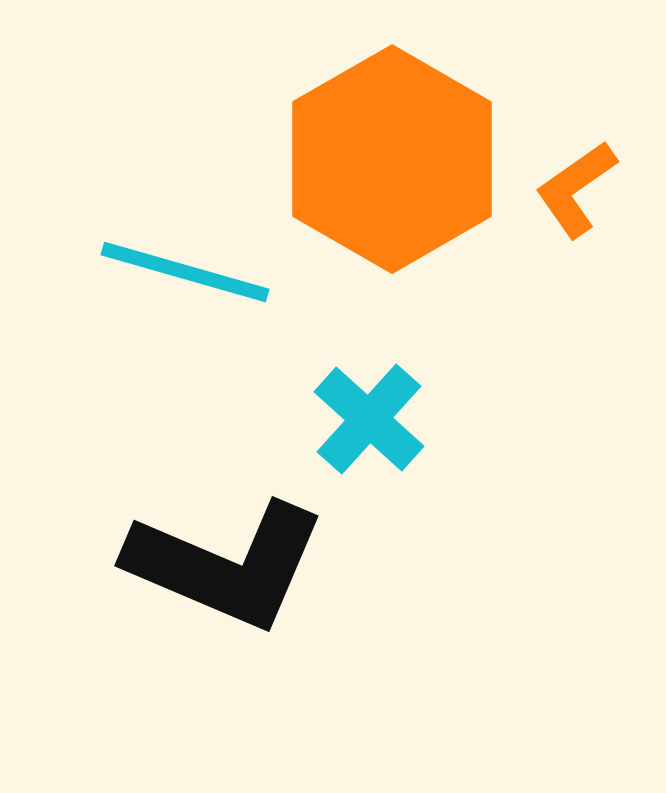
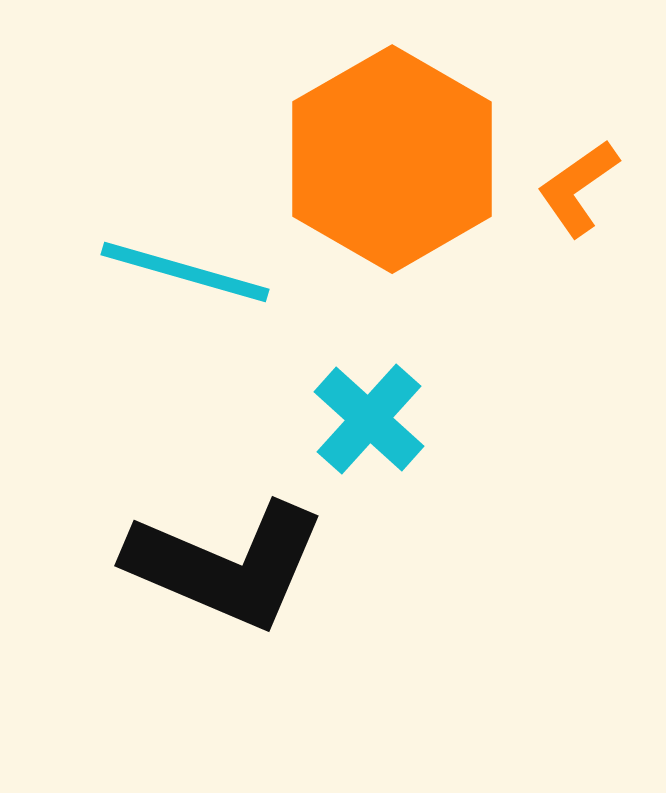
orange L-shape: moved 2 px right, 1 px up
